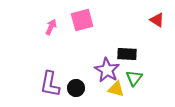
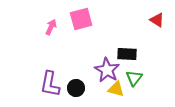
pink square: moved 1 px left, 1 px up
